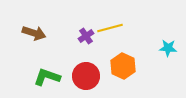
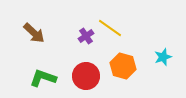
yellow line: rotated 50 degrees clockwise
brown arrow: rotated 25 degrees clockwise
cyan star: moved 5 px left, 9 px down; rotated 24 degrees counterclockwise
orange hexagon: rotated 10 degrees counterclockwise
green L-shape: moved 4 px left, 1 px down
